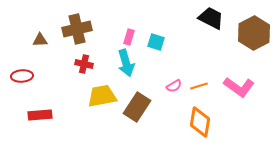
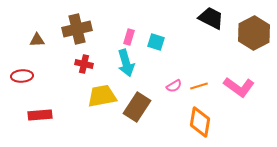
brown triangle: moved 3 px left
